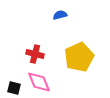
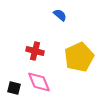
blue semicircle: rotated 56 degrees clockwise
red cross: moved 3 px up
